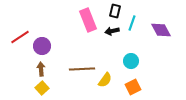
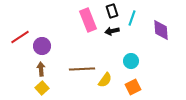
black rectangle: moved 3 px left; rotated 32 degrees counterclockwise
cyan line: moved 5 px up
purple diamond: rotated 25 degrees clockwise
